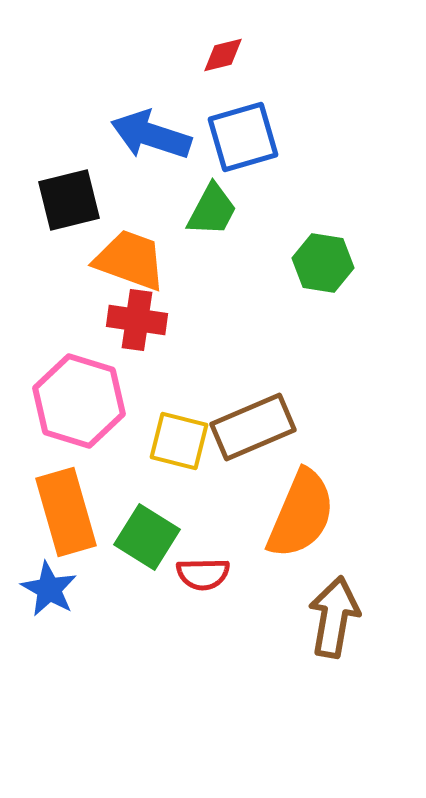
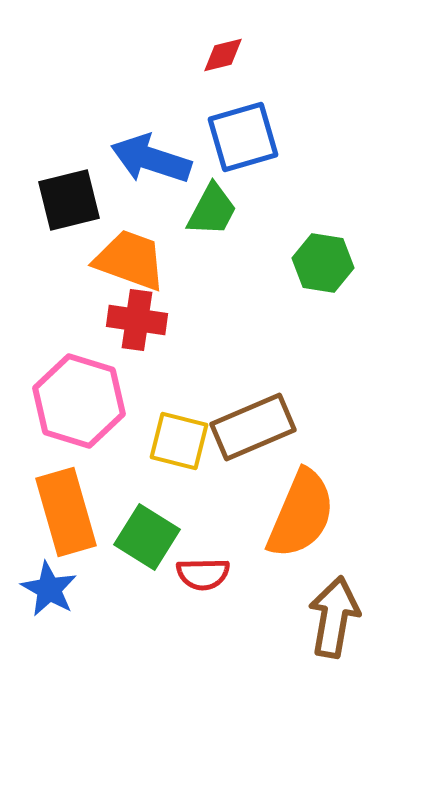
blue arrow: moved 24 px down
